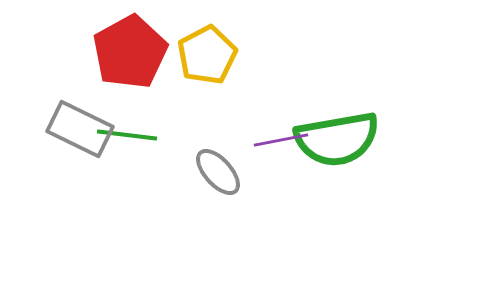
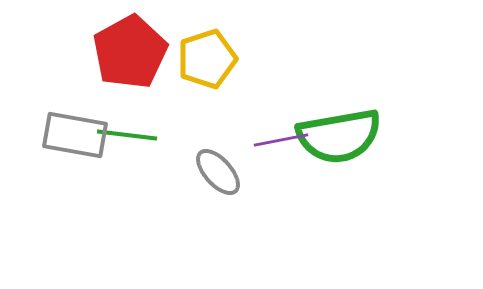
yellow pentagon: moved 4 px down; rotated 10 degrees clockwise
gray rectangle: moved 5 px left, 6 px down; rotated 16 degrees counterclockwise
green semicircle: moved 2 px right, 3 px up
